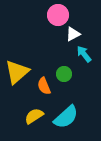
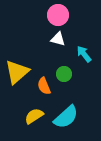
white triangle: moved 15 px left, 5 px down; rotated 42 degrees clockwise
